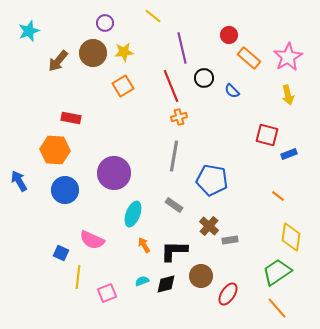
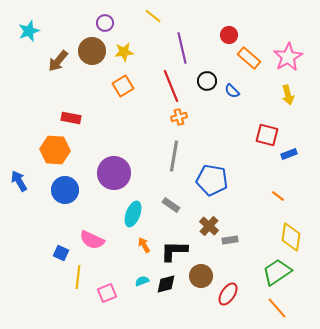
brown circle at (93, 53): moved 1 px left, 2 px up
black circle at (204, 78): moved 3 px right, 3 px down
gray rectangle at (174, 205): moved 3 px left
